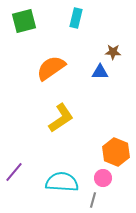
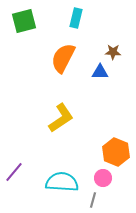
orange semicircle: moved 12 px right, 10 px up; rotated 28 degrees counterclockwise
